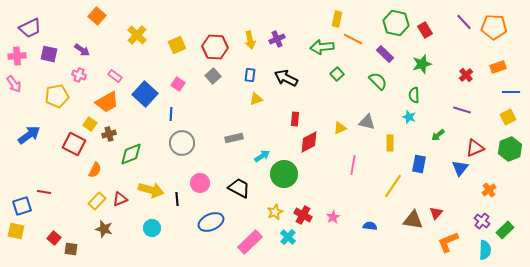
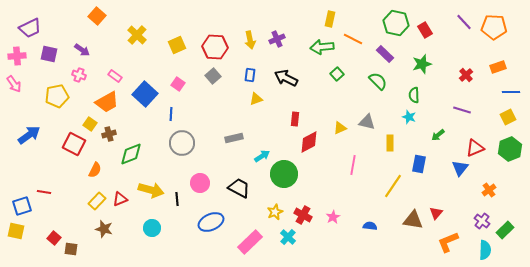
yellow rectangle at (337, 19): moved 7 px left
